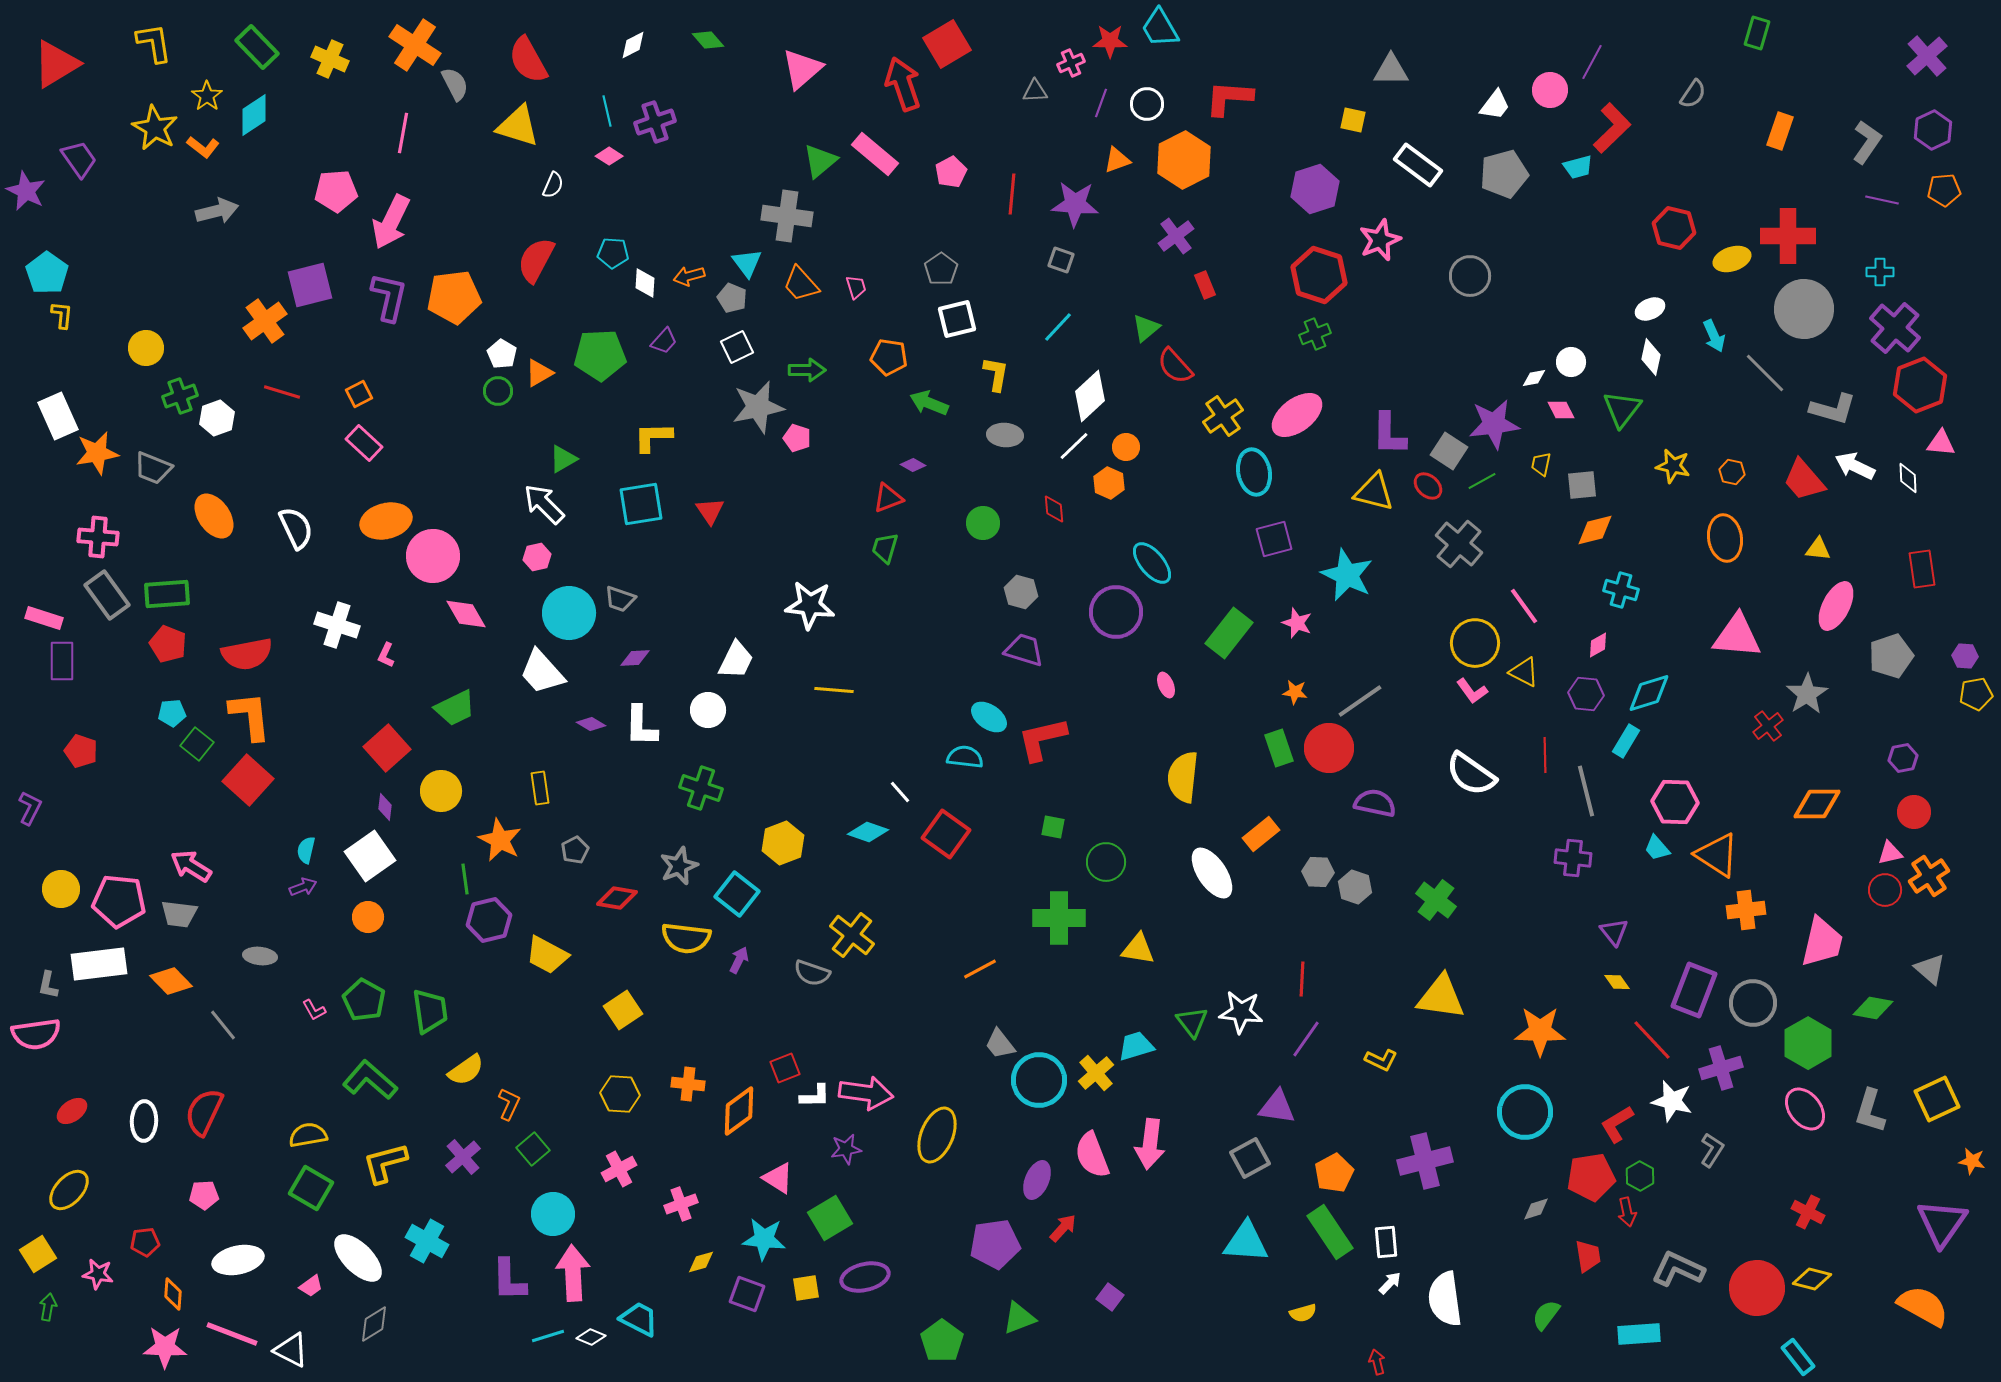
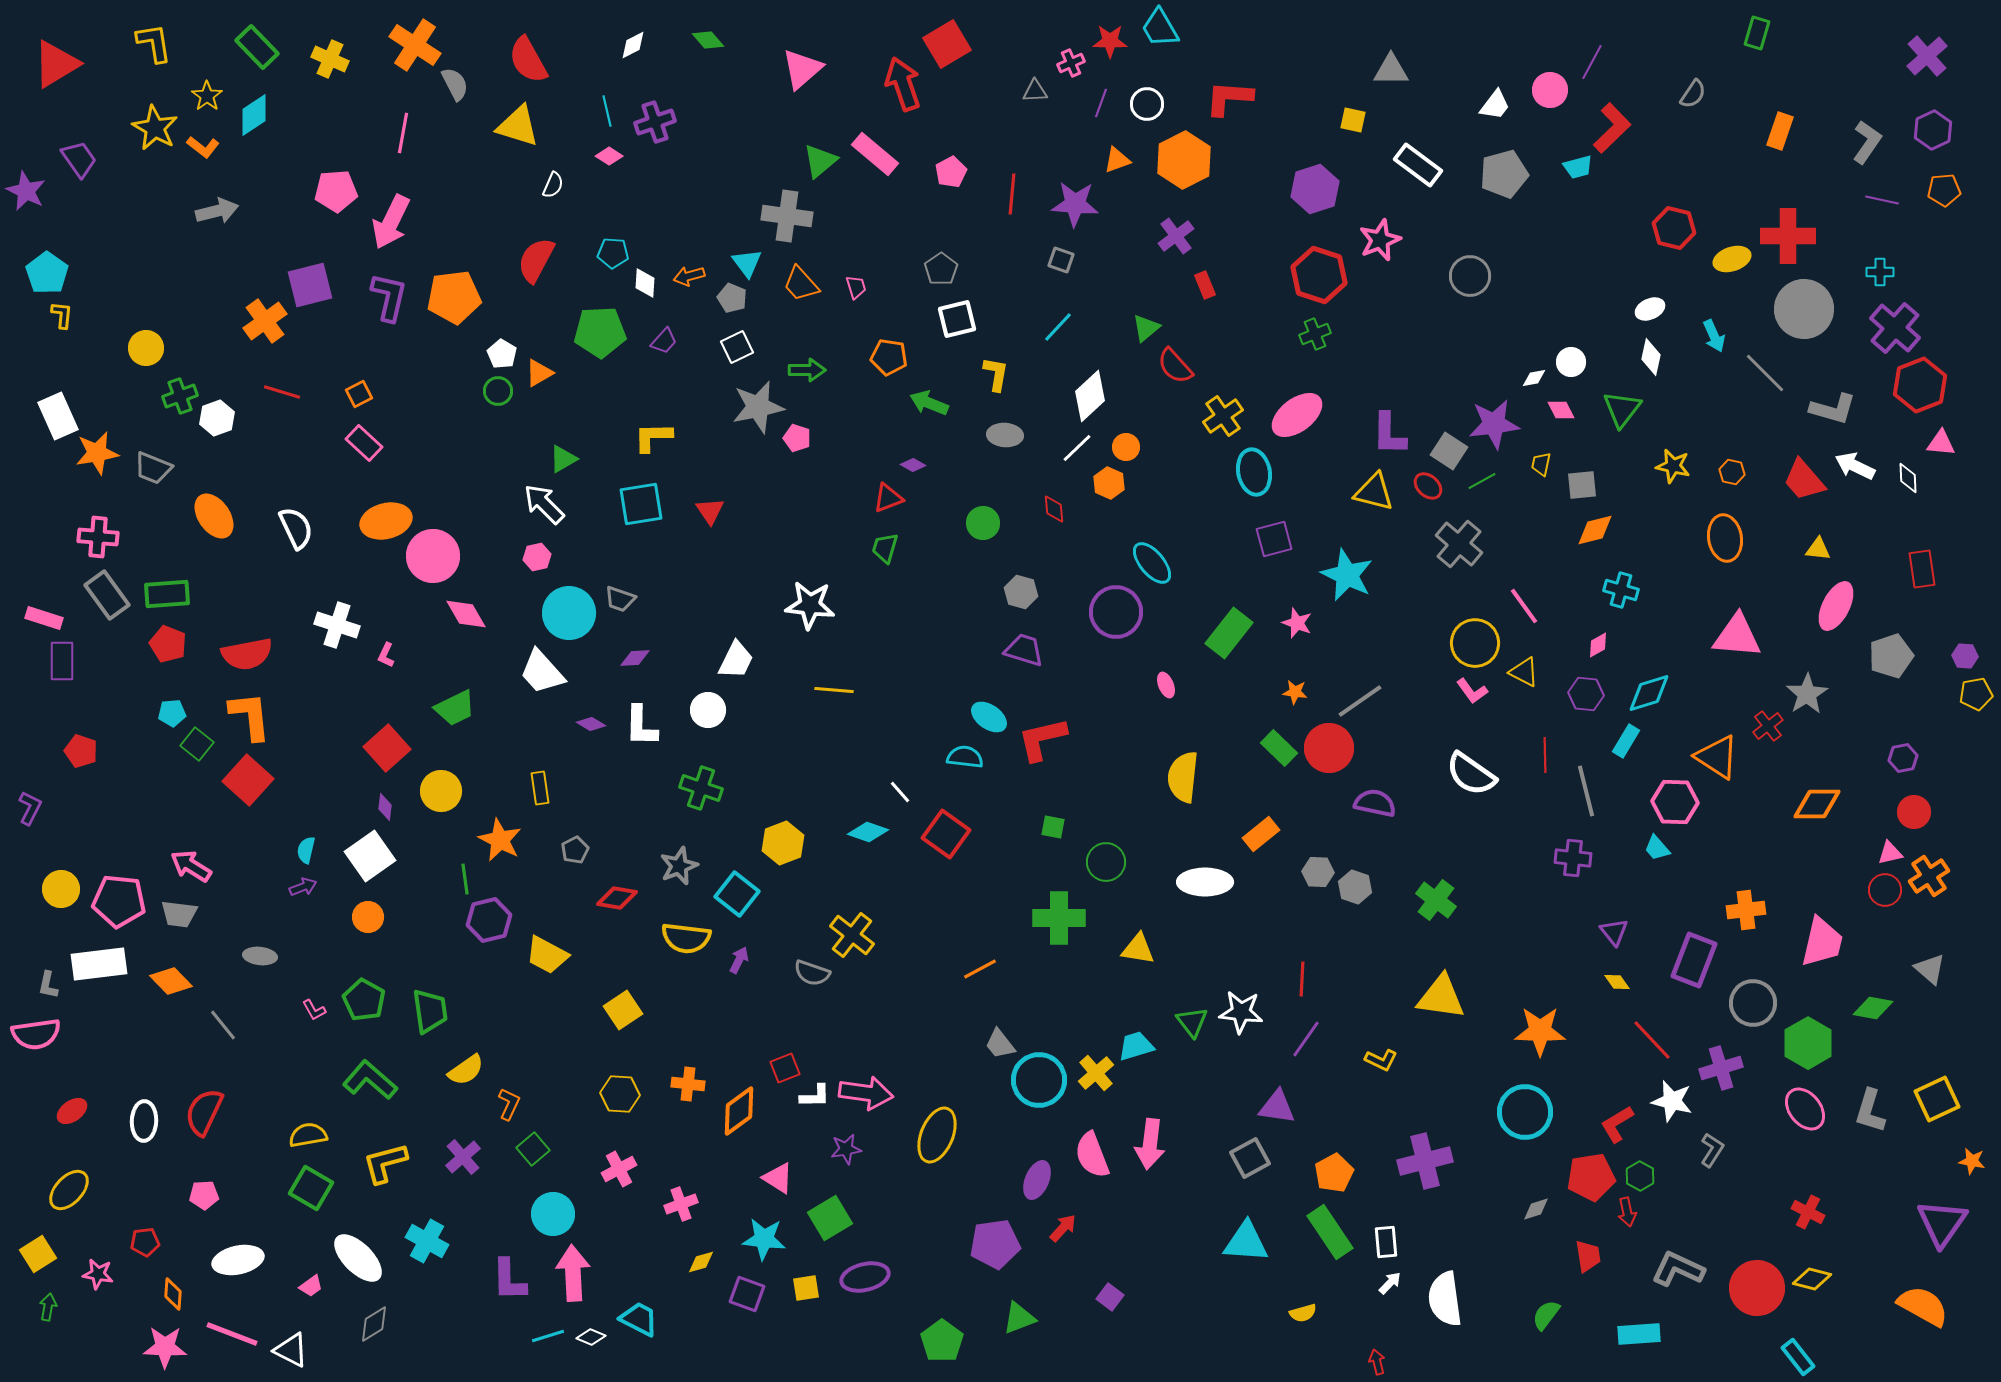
green pentagon at (600, 355): moved 23 px up
white line at (1074, 446): moved 3 px right, 2 px down
green rectangle at (1279, 748): rotated 27 degrees counterclockwise
orange triangle at (1717, 855): moved 98 px up
white ellipse at (1212, 873): moved 7 px left, 9 px down; rotated 56 degrees counterclockwise
purple rectangle at (1694, 990): moved 30 px up
